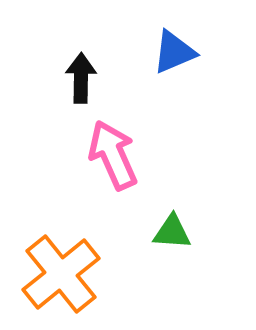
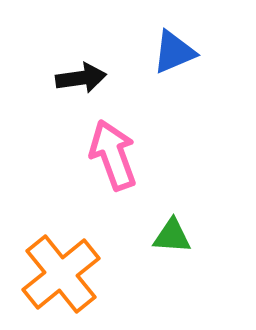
black arrow: rotated 81 degrees clockwise
pink arrow: rotated 4 degrees clockwise
green triangle: moved 4 px down
